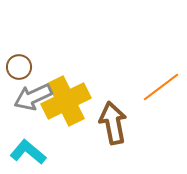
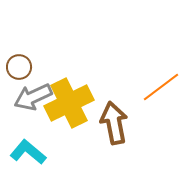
yellow cross: moved 3 px right, 2 px down
brown arrow: moved 1 px right
